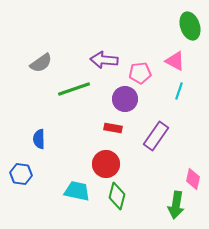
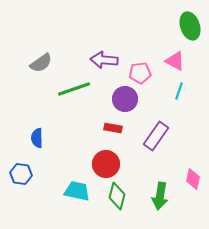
blue semicircle: moved 2 px left, 1 px up
green arrow: moved 16 px left, 9 px up
